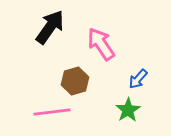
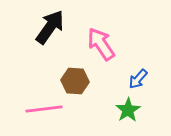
brown hexagon: rotated 20 degrees clockwise
pink line: moved 8 px left, 3 px up
